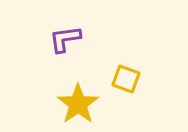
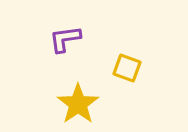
yellow square: moved 1 px right, 11 px up
